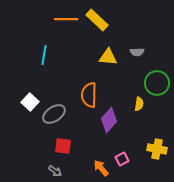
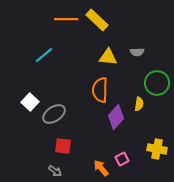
cyan line: rotated 42 degrees clockwise
orange semicircle: moved 11 px right, 5 px up
purple diamond: moved 7 px right, 3 px up
